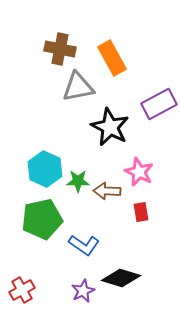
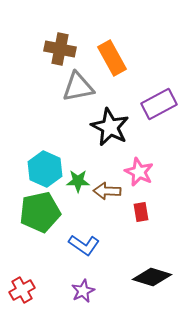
green pentagon: moved 2 px left, 7 px up
black diamond: moved 31 px right, 1 px up
